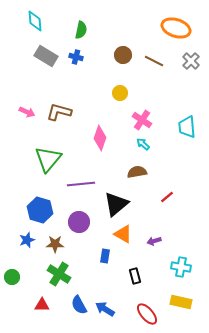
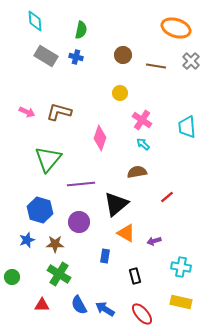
brown line: moved 2 px right, 5 px down; rotated 18 degrees counterclockwise
orange triangle: moved 3 px right, 1 px up
red ellipse: moved 5 px left
